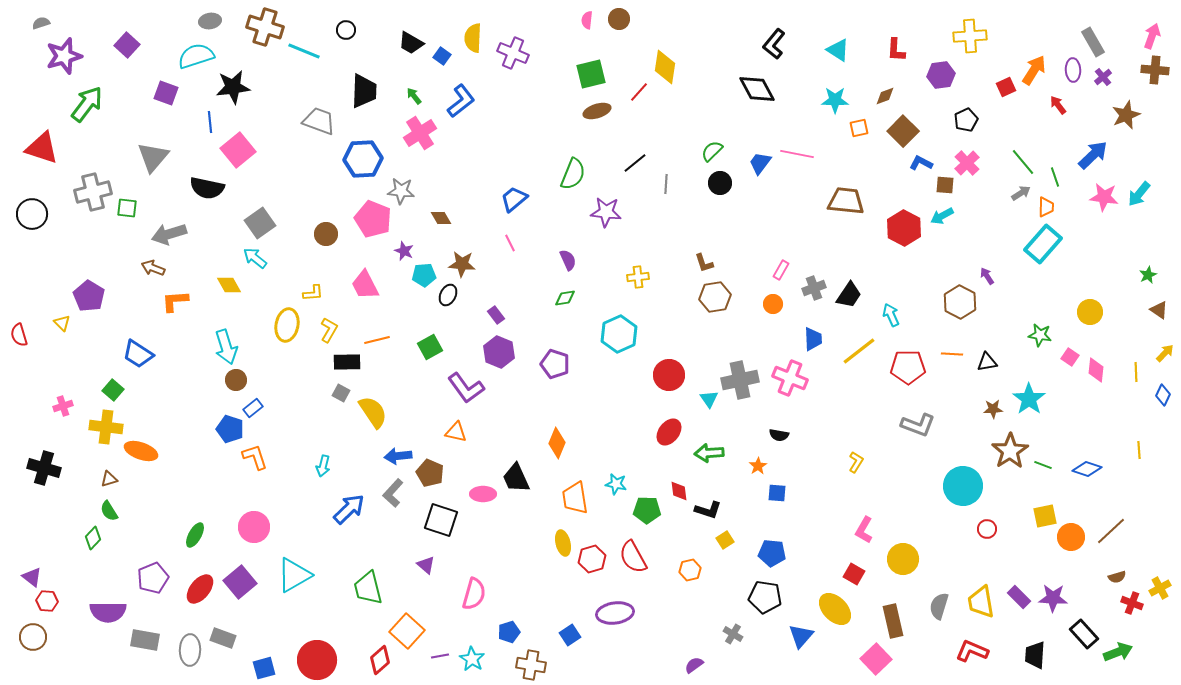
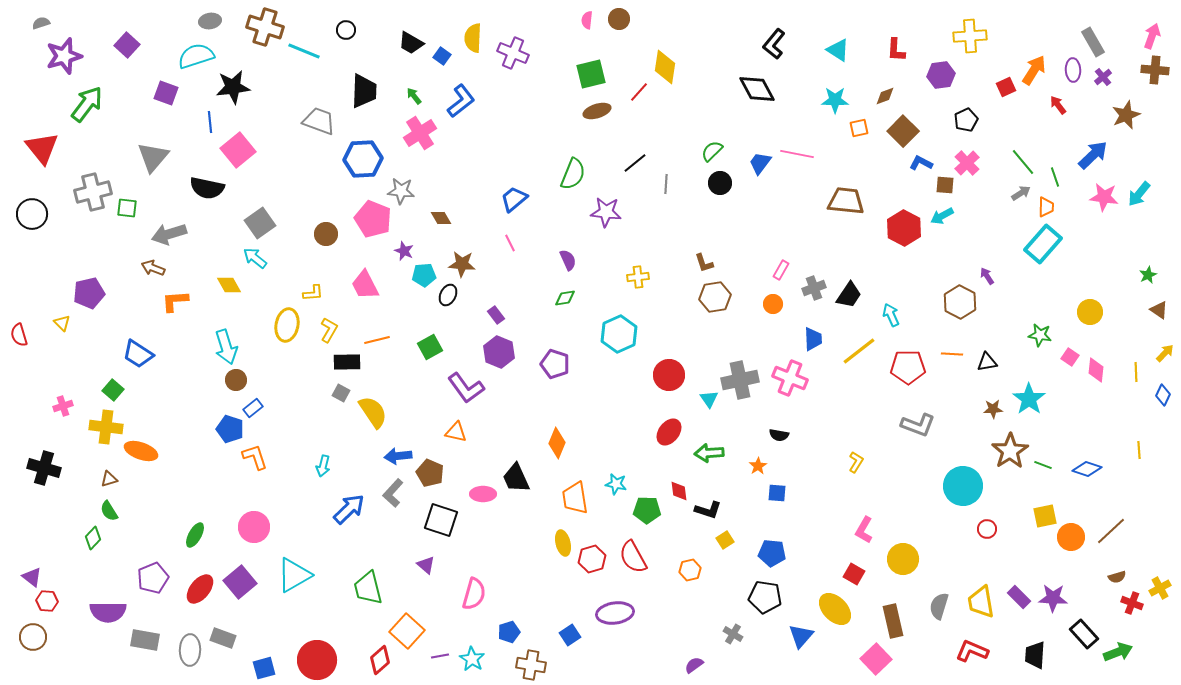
red triangle at (42, 148): rotated 33 degrees clockwise
purple pentagon at (89, 296): moved 3 px up; rotated 28 degrees clockwise
